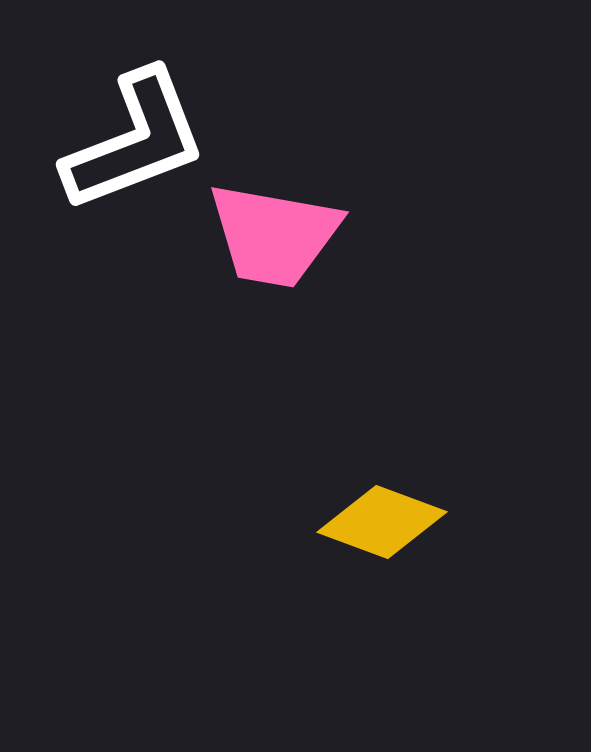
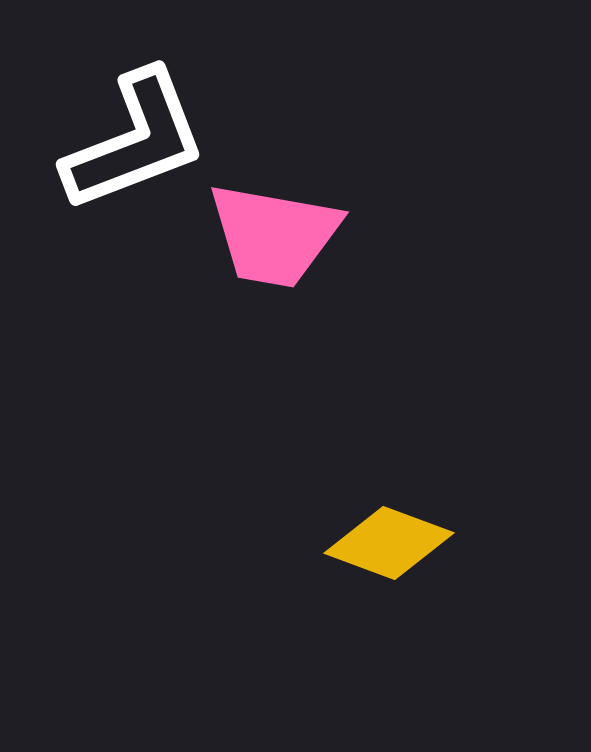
yellow diamond: moved 7 px right, 21 px down
